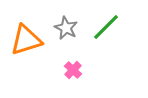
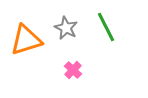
green line: rotated 72 degrees counterclockwise
